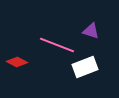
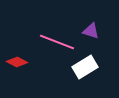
pink line: moved 3 px up
white rectangle: rotated 10 degrees counterclockwise
